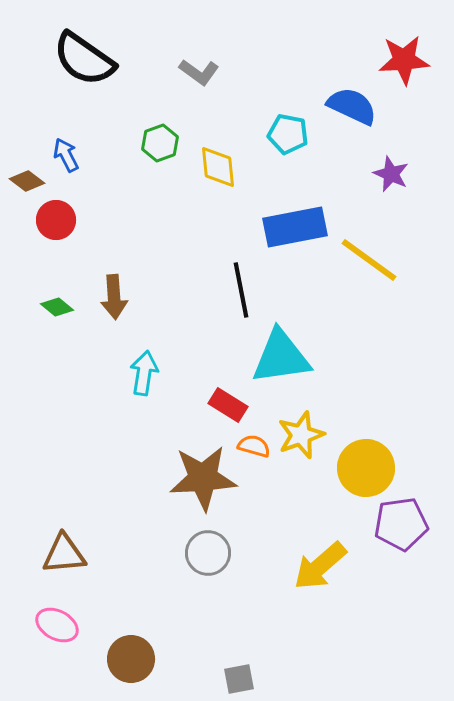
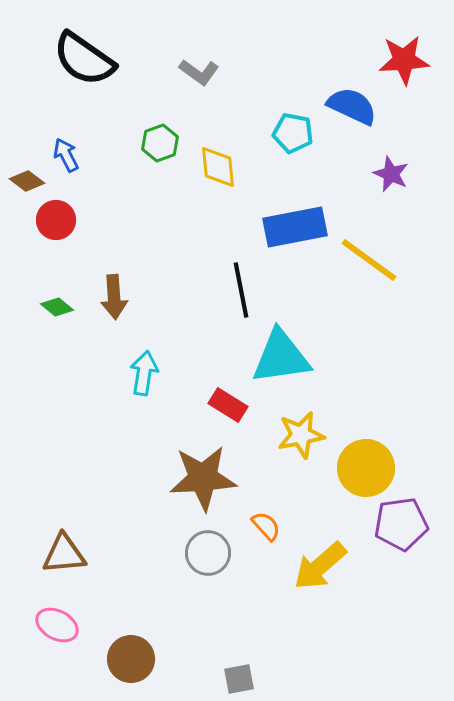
cyan pentagon: moved 5 px right, 1 px up
yellow star: rotated 9 degrees clockwise
orange semicircle: moved 12 px right, 80 px down; rotated 32 degrees clockwise
